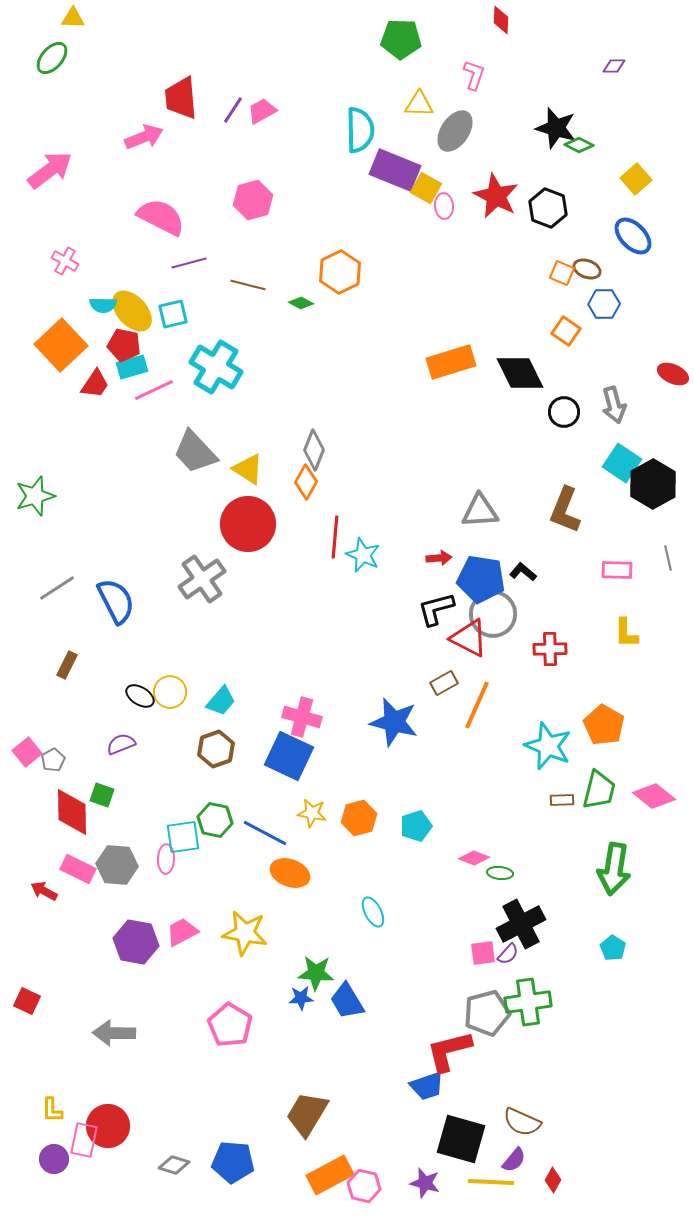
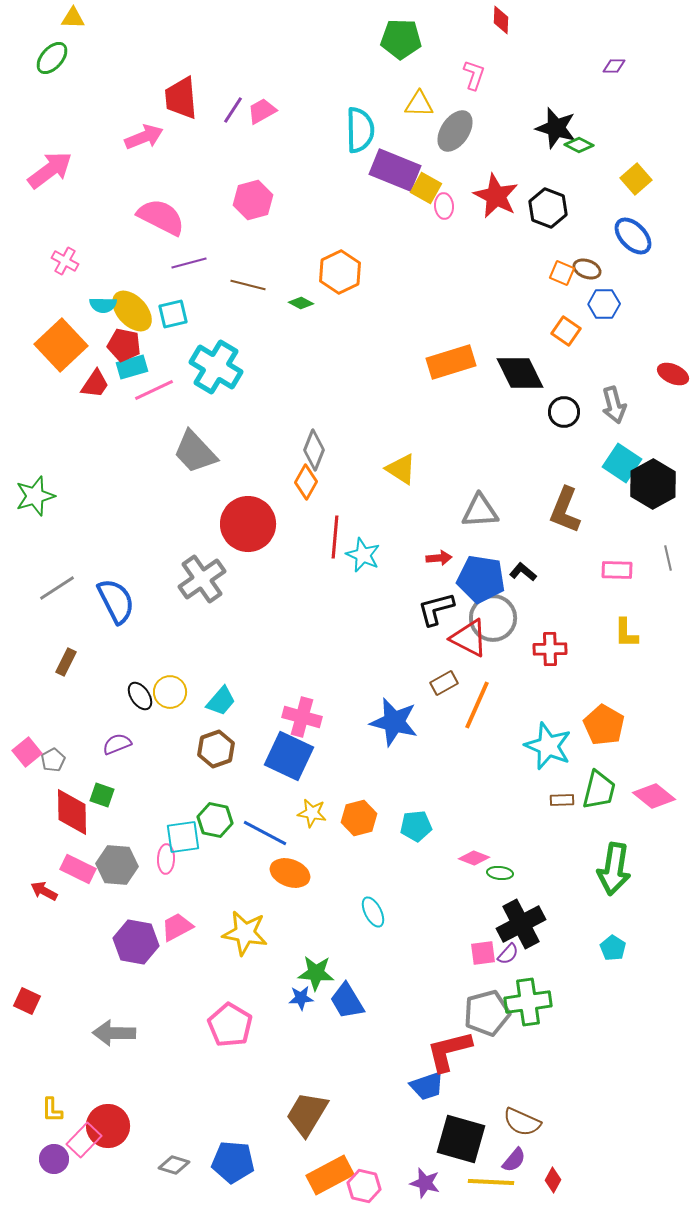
yellow triangle at (248, 469): moved 153 px right
gray circle at (493, 614): moved 4 px down
brown rectangle at (67, 665): moved 1 px left, 3 px up
black ellipse at (140, 696): rotated 24 degrees clockwise
purple semicircle at (121, 744): moved 4 px left
cyan pentagon at (416, 826): rotated 12 degrees clockwise
pink trapezoid at (182, 932): moved 5 px left, 5 px up
pink rectangle at (84, 1140): rotated 32 degrees clockwise
